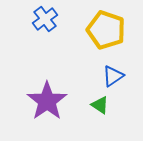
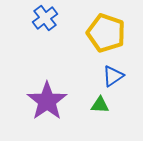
blue cross: moved 1 px up
yellow pentagon: moved 3 px down
green triangle: rotated 30 degrees counterclockwise
